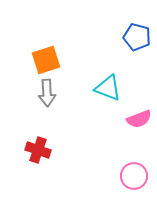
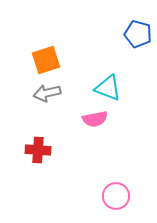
blue pentagon: moved 1 px right, 3 px up
gray arrow: rotated 80 degrees clockwise
pink semicircle: moved 44 px left; rotated 10 degrees clockwise
red cross: rotated 15 degrees counterclockwise
pink circle: moved 18 px left, 20 px down
